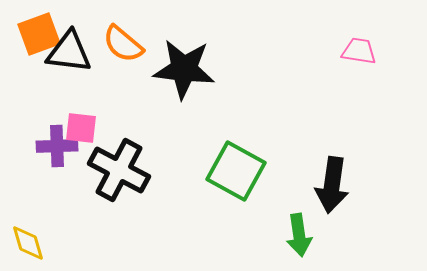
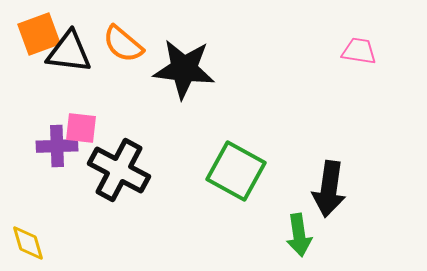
black arrow: moved 3 px left, 4 px down
